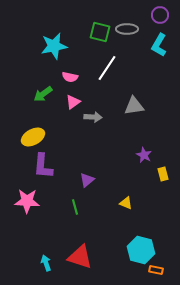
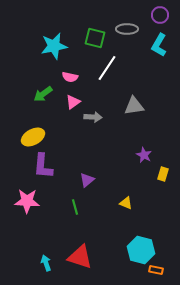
green square: moved 5 px left, 6 px down
yellow rectangle: rotated 32 degrees clockwise
